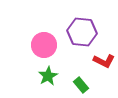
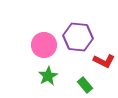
purple hexagon: moved 4 px left, 5 px down
green rectangle: moved 4 px right
